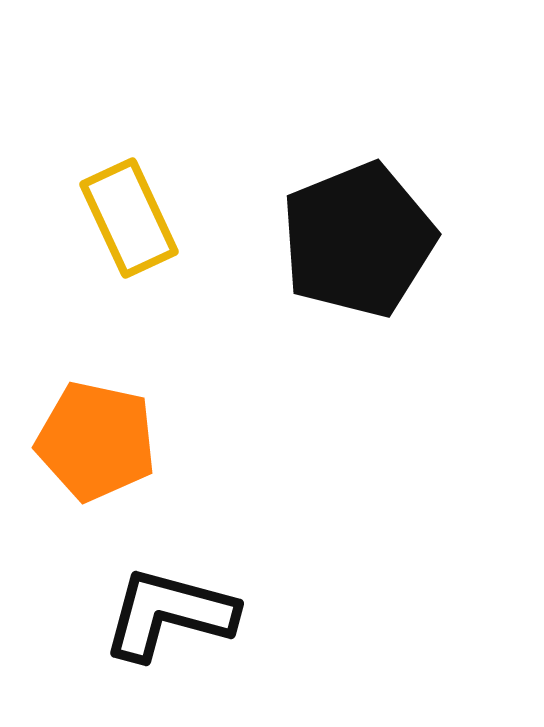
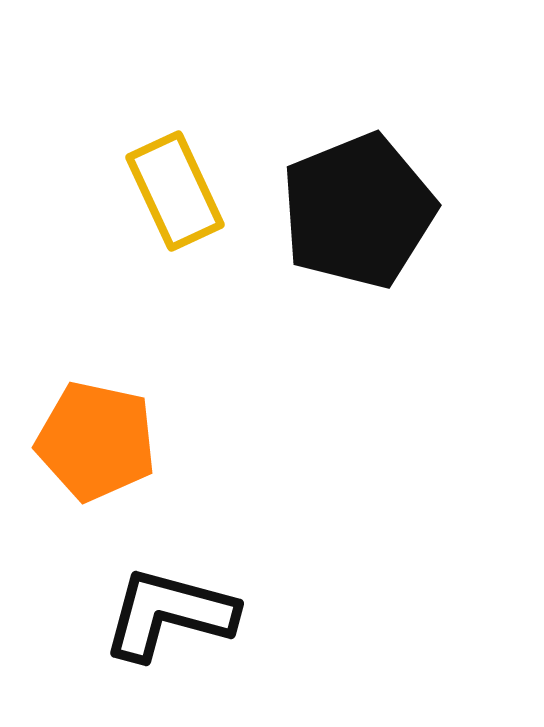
yellow rectangle: moved 46 px right, 27 px up
black pentagon: moved 29 px up
